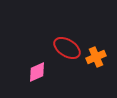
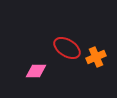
pink diamond: moved 1 px left, 1 px up; rotated 25 degrees clockwise
